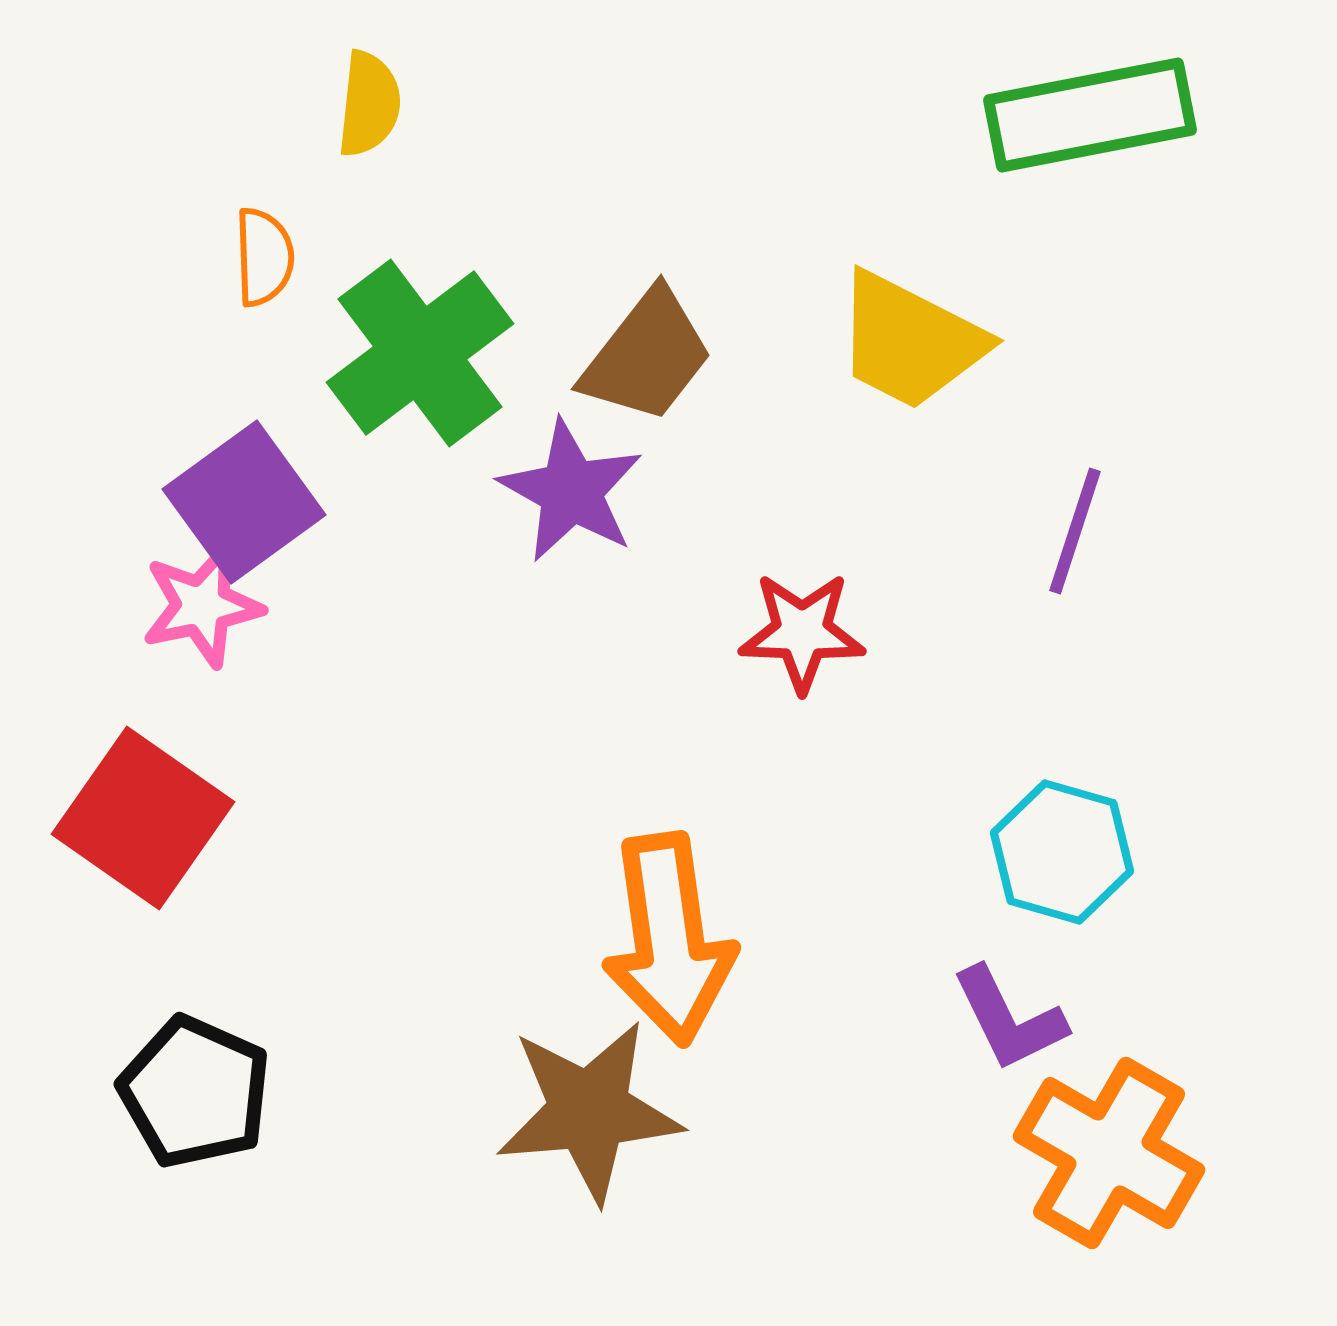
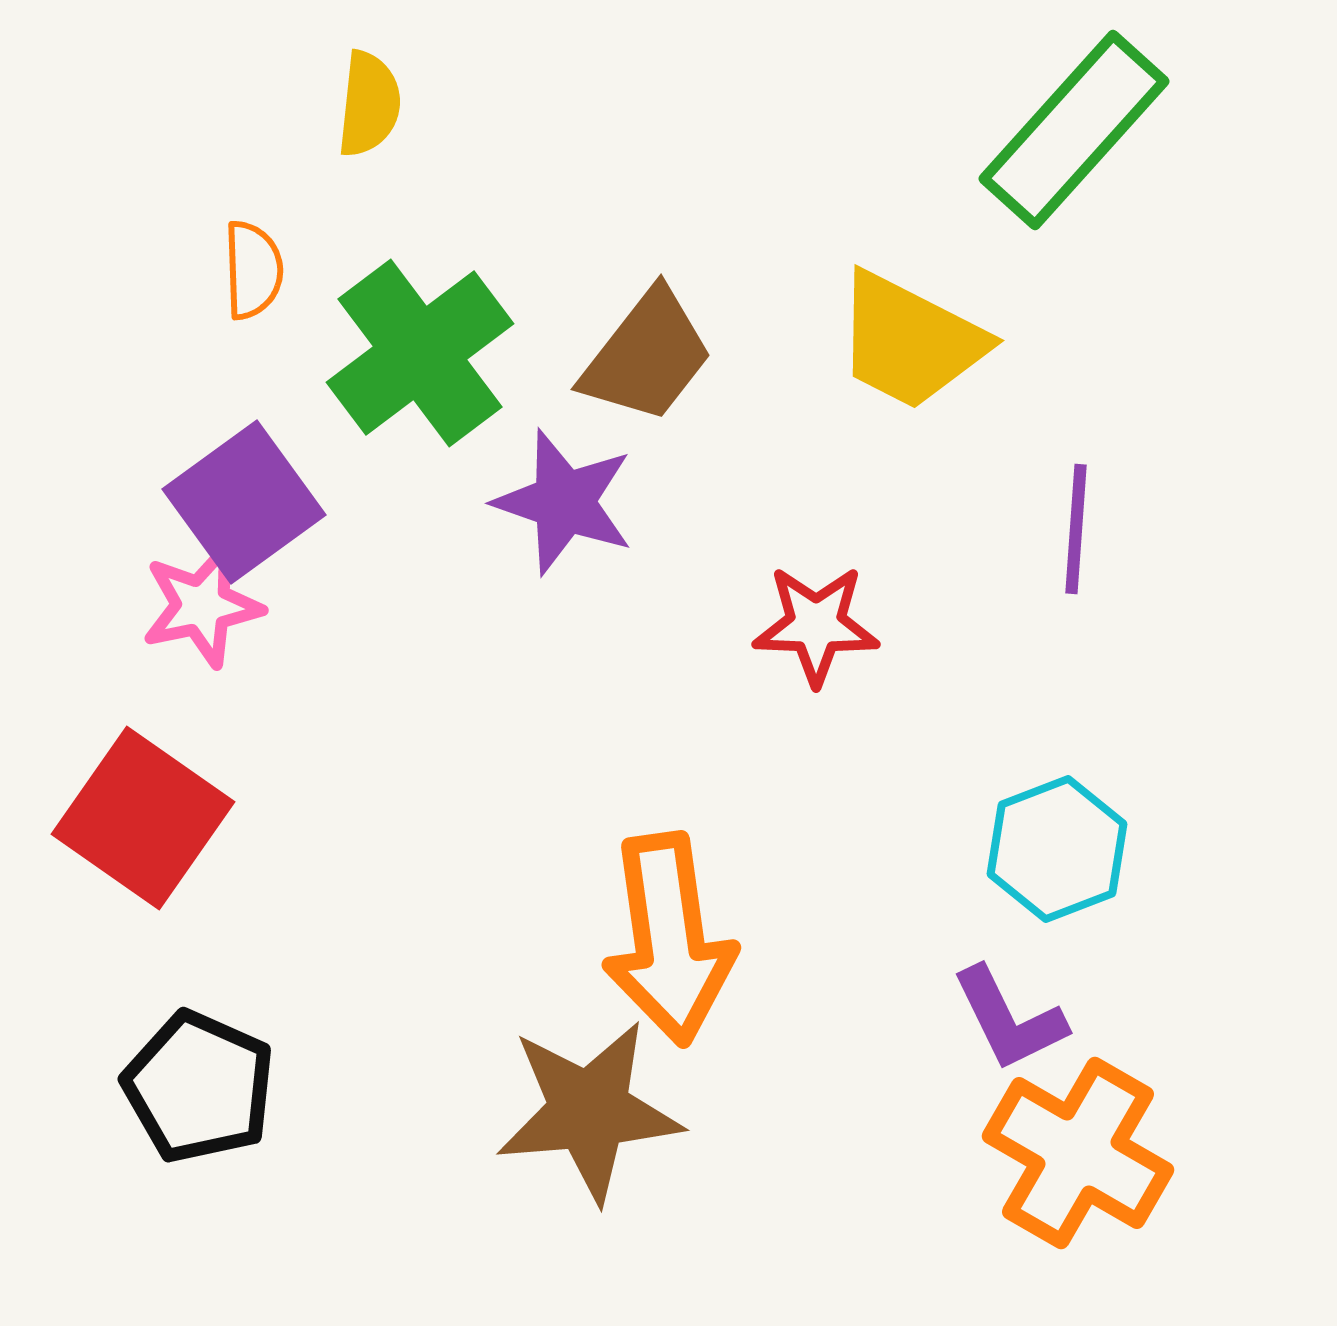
green rectangle: moved 16 px left, 15 px down; rotated 37 degrees counterclockwise
orange semicircle: moved 11 px left, 13 px down
purple star: moved 7 px left, 11 px down; rotated 10 degrees counterclockwise
purple line: moved 1 px right, 2 px up; rotated 14 degrees counterclockwise
red star: moved 14 px right, 7 px up
cyan hexagon: moved 5 px left, 3 px up; rotated 23 degrees clockwise
black pentagon: moved 4 px right, 5 px up
orange cross: moved 31 px left
